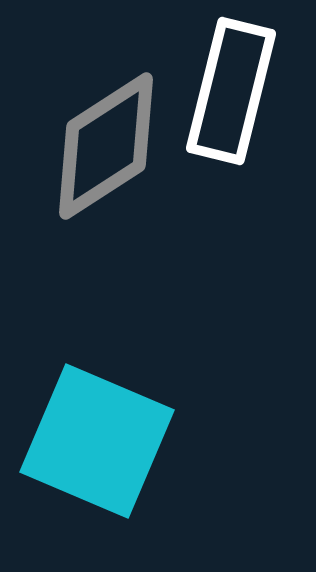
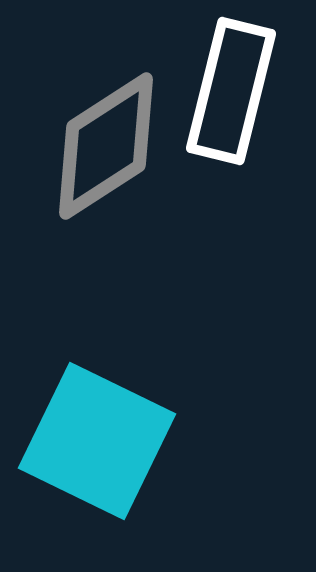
cyan square: rotated 3 degrees clockwise
